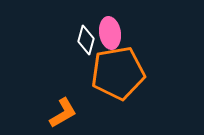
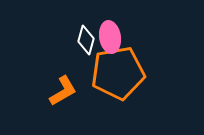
pink ellipse: moved 4 px down
orange L-shape: moved 22 px up
